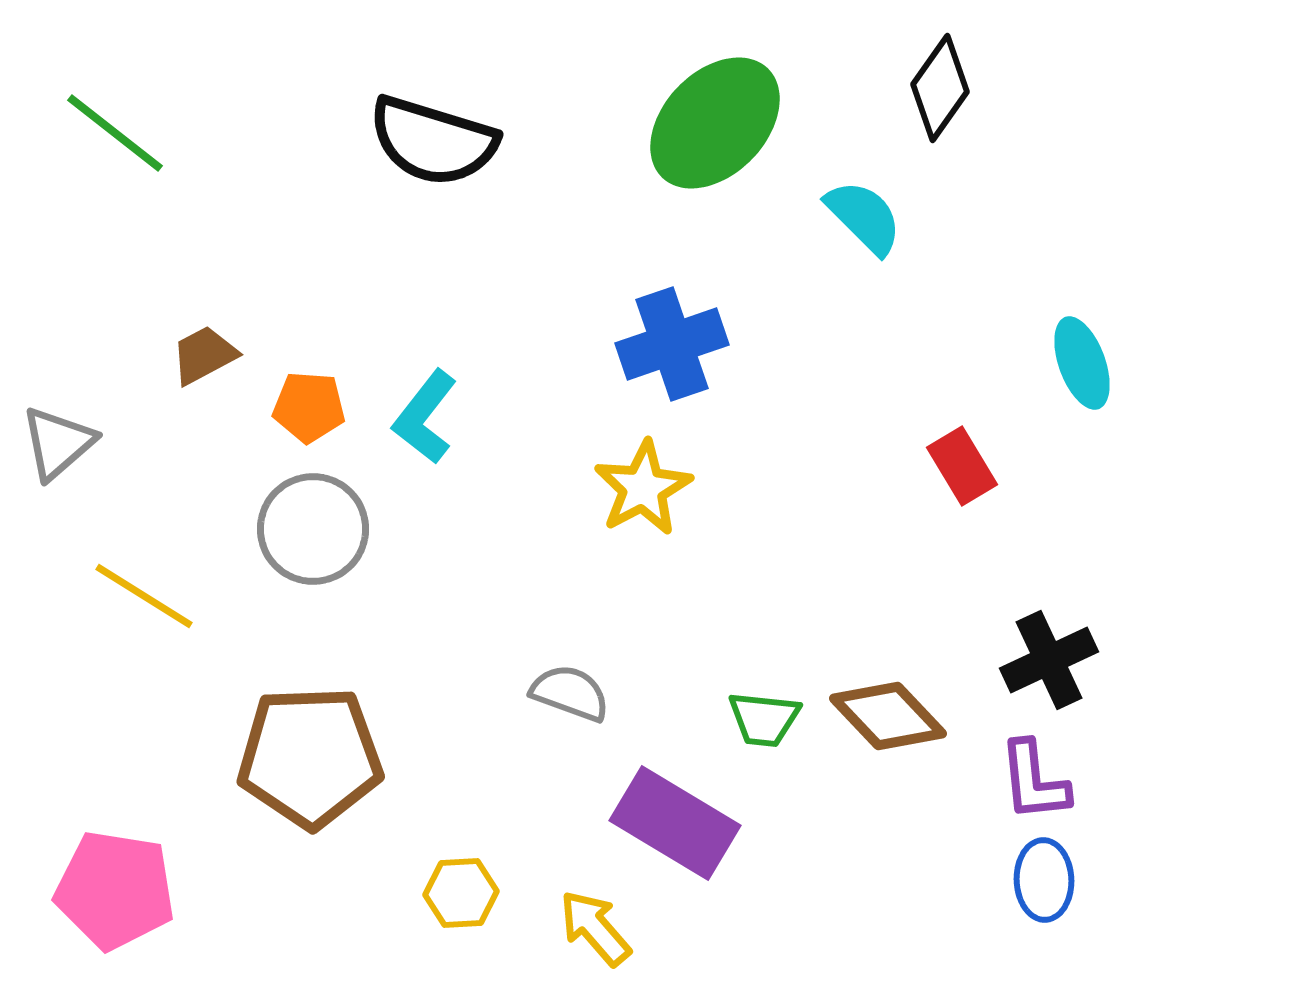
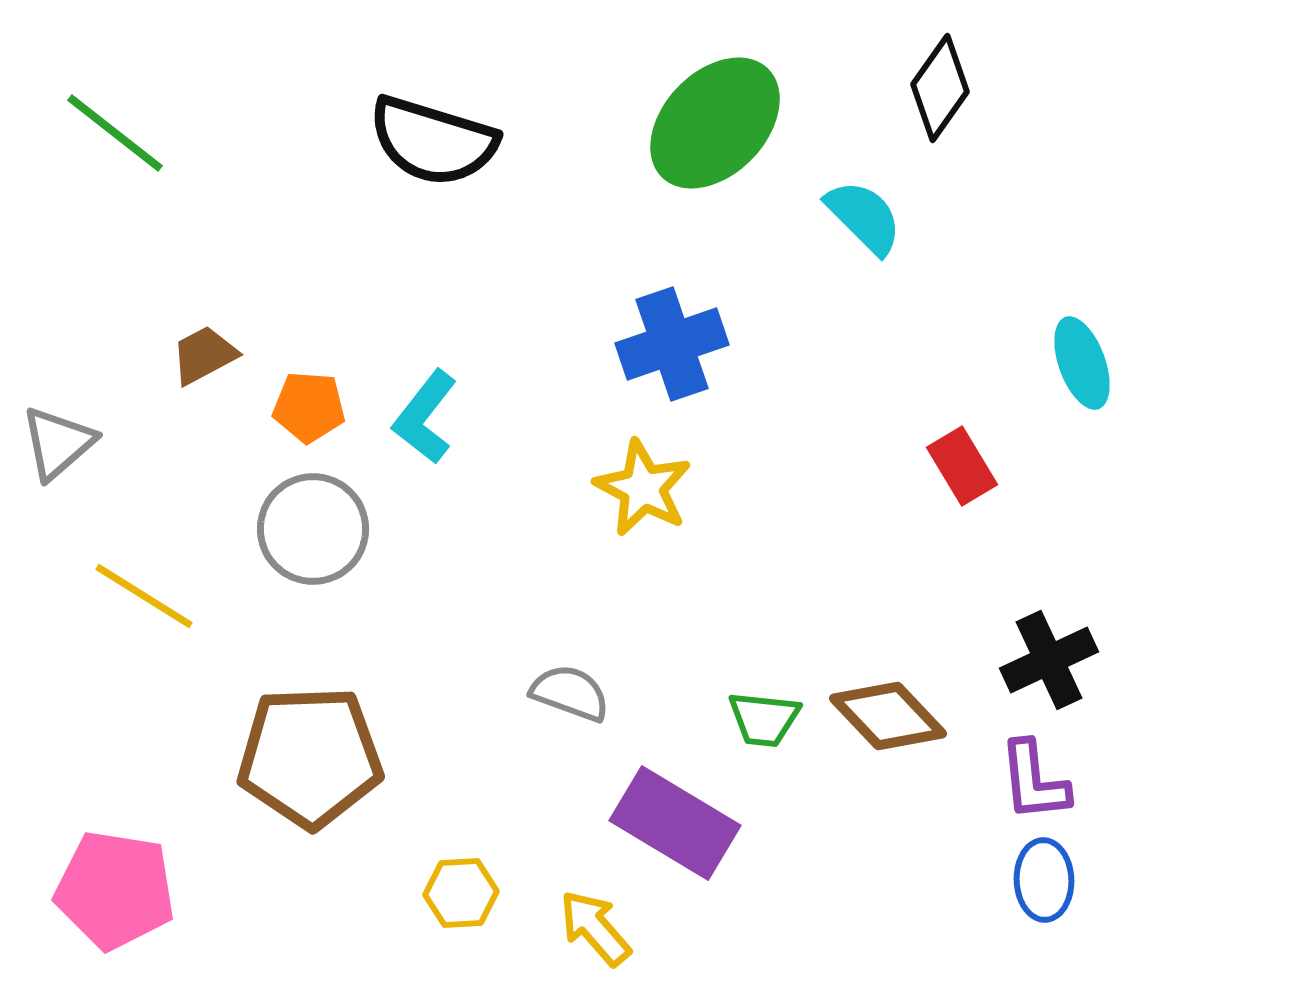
yellow star: rotated 16 degrees counterclockwise
